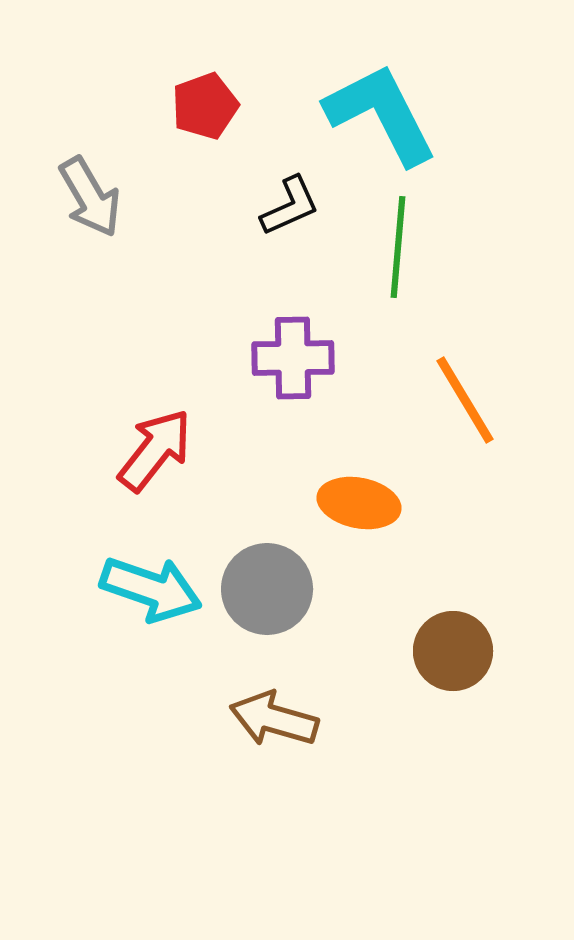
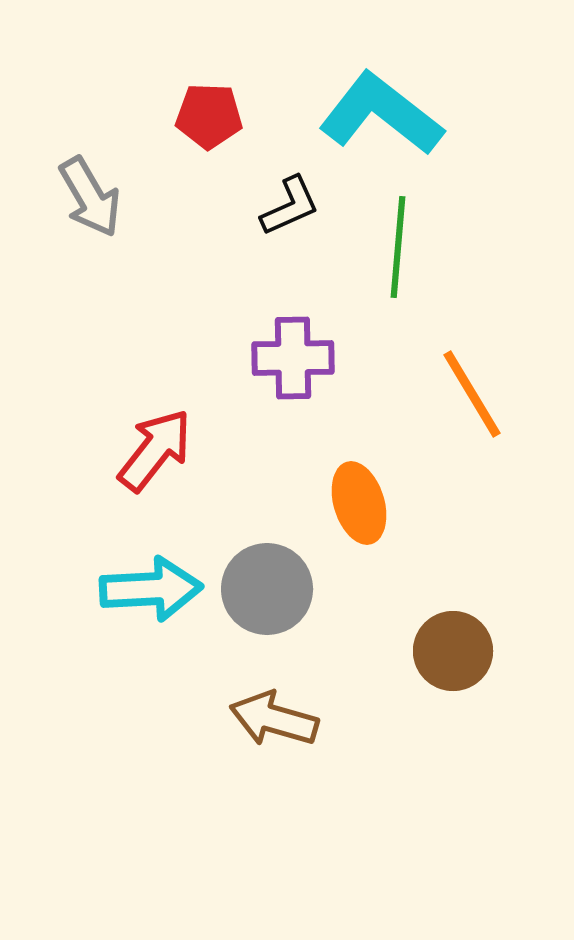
red pentagon: moved 4 px right, 10 px down; rotated 22 degrees clockwise
cyan L-shape: rotated 25 degrees counterclockwise
orange line: moved 7 px right, 6 px up
orange ellipse: rotated 62 degrees clockwise
cyan arrow: rotated 22 degrees counterclockwise
